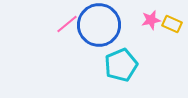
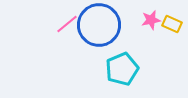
cyan pentagon: moved 1 px right, 4 px down
